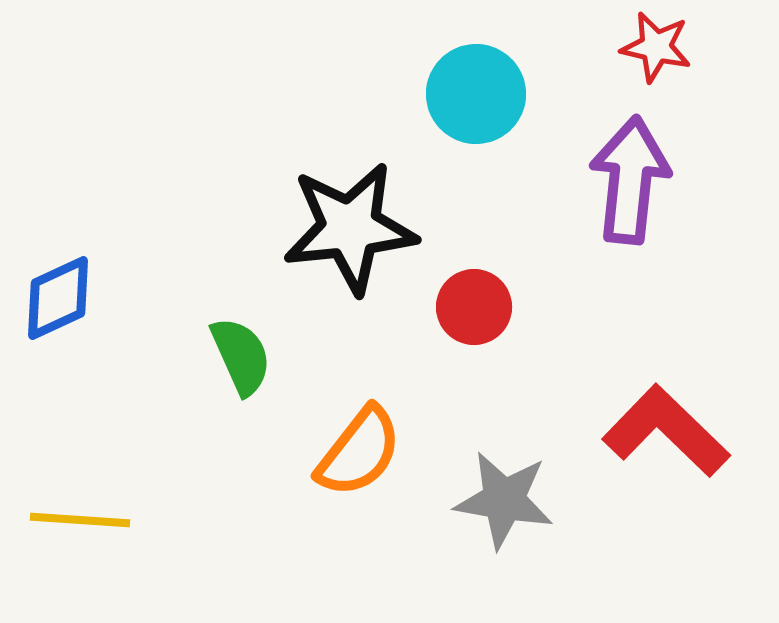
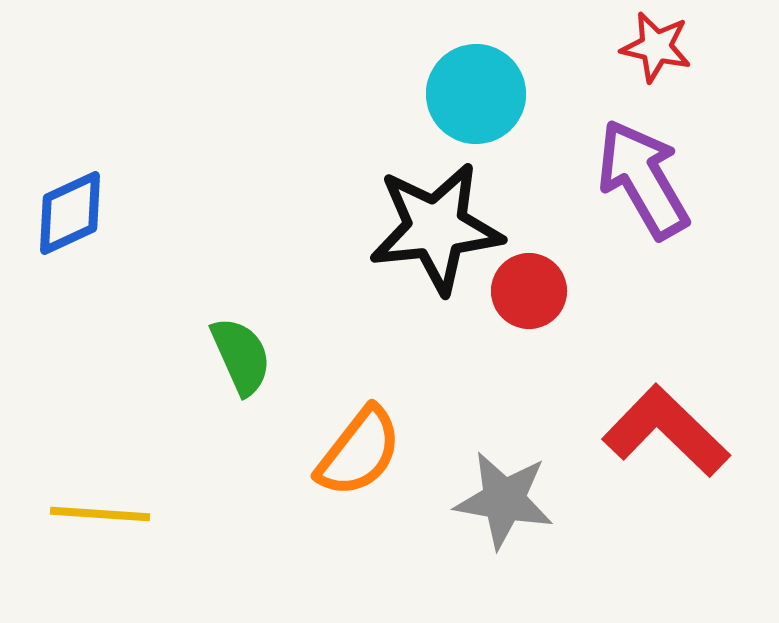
purple arrow: moved 13 px right, 1 px up; rotated 36 degrees counterclockwise
black star: moved 86 px right
blue diamond: moved 12 px right, 85 px up
red circle: moved 55 px right, 16 px up
yellow line: moved 20 px right, 6 px up
